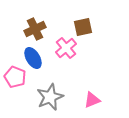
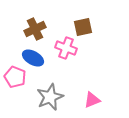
pink cross: rotated 30 degrees counterclockwise
blue ellipse: rotated 30 degrees counterclockwise
